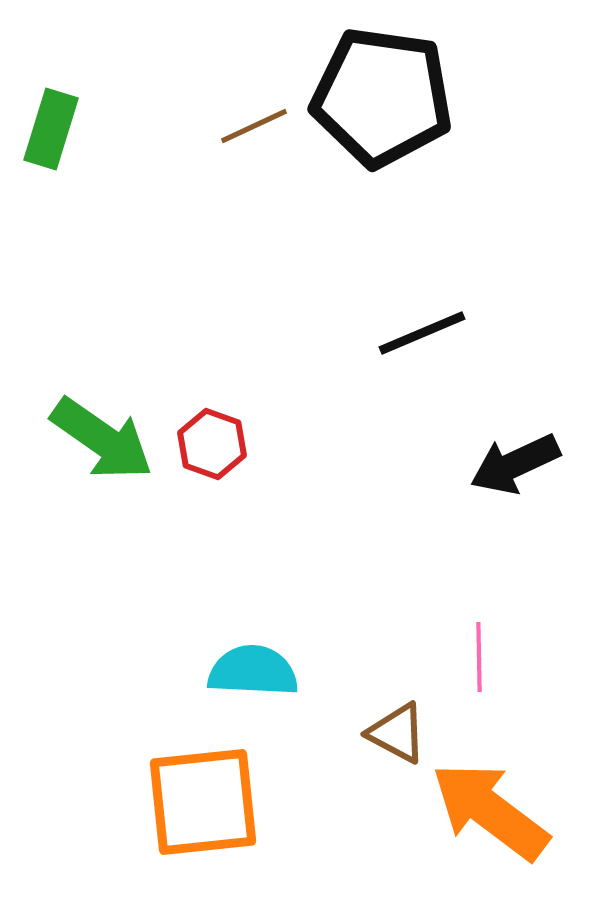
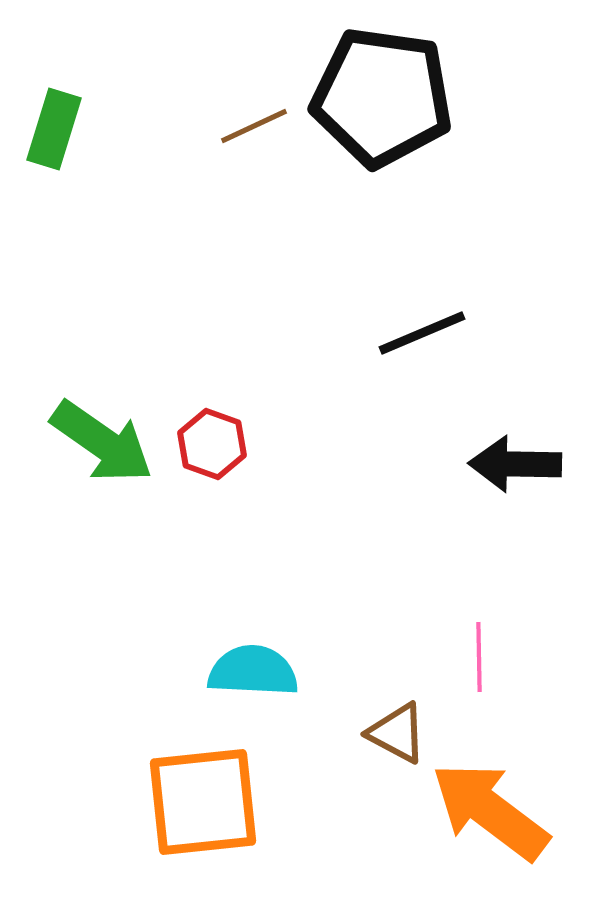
green rectangle: moved 3 px right
green arrow: moved 3 px down
black arrow: rotated 26 degrees clockwise
